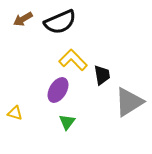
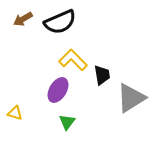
gray triangle: moved 2 px right, 4 px up
